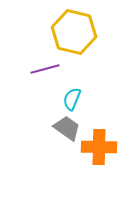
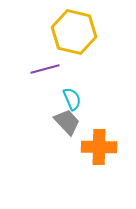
cyan semicircle: rotated 135 degrees clockwise
gray trapezoid: moved 6 px up; rotated 12 degrees clockwise
